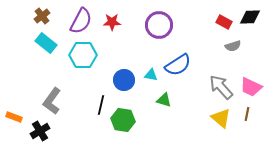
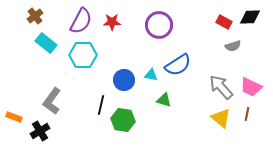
brown cross: moved 7 px left
